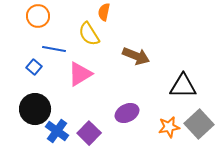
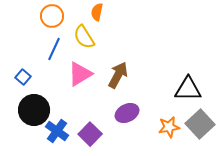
orange semicircle: moved 7 px left
orange circle: moved 14 px right
yellow semicircle: moved 5 px left, 3 px down
blue line: rotated 75 degrees counterclockwise
brown arrow: moved 18 px left, 19 px down; rotated 84 degrees counterclockwise
blue square: moved 11 px left, 10 px down
black triangle: moved 5 px right, 3 px down
black circle: moved 1 px left, 1 px down
gray square: moved 1 px right
purple square: moved 1 px right, 1 px down
